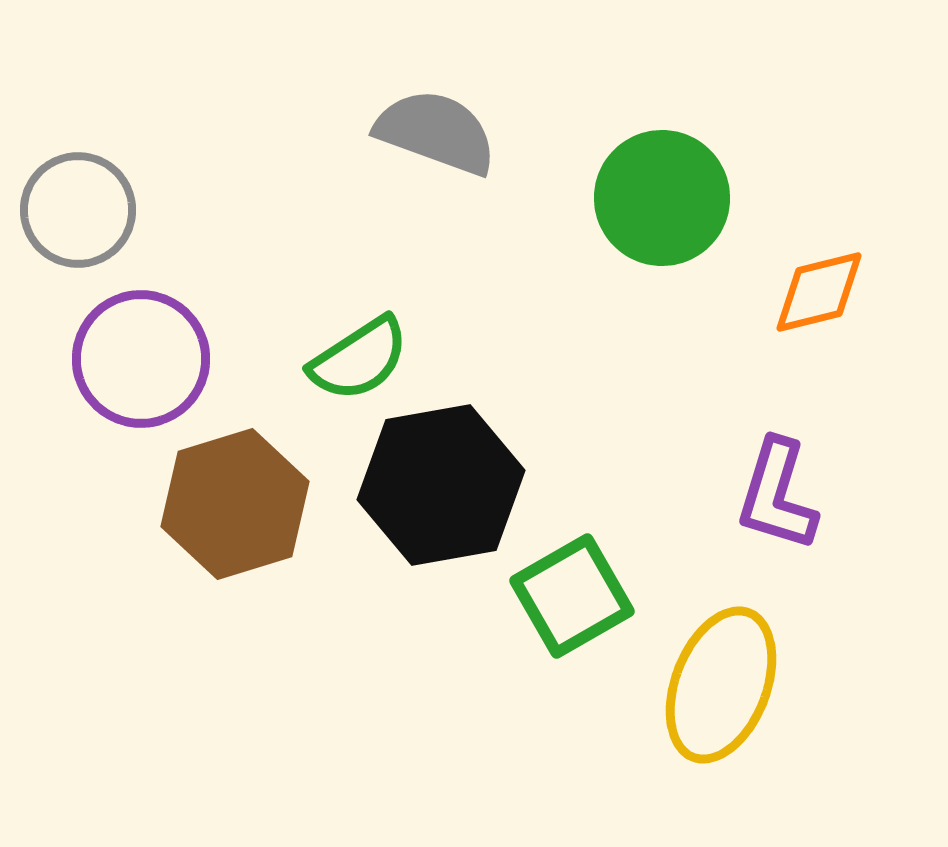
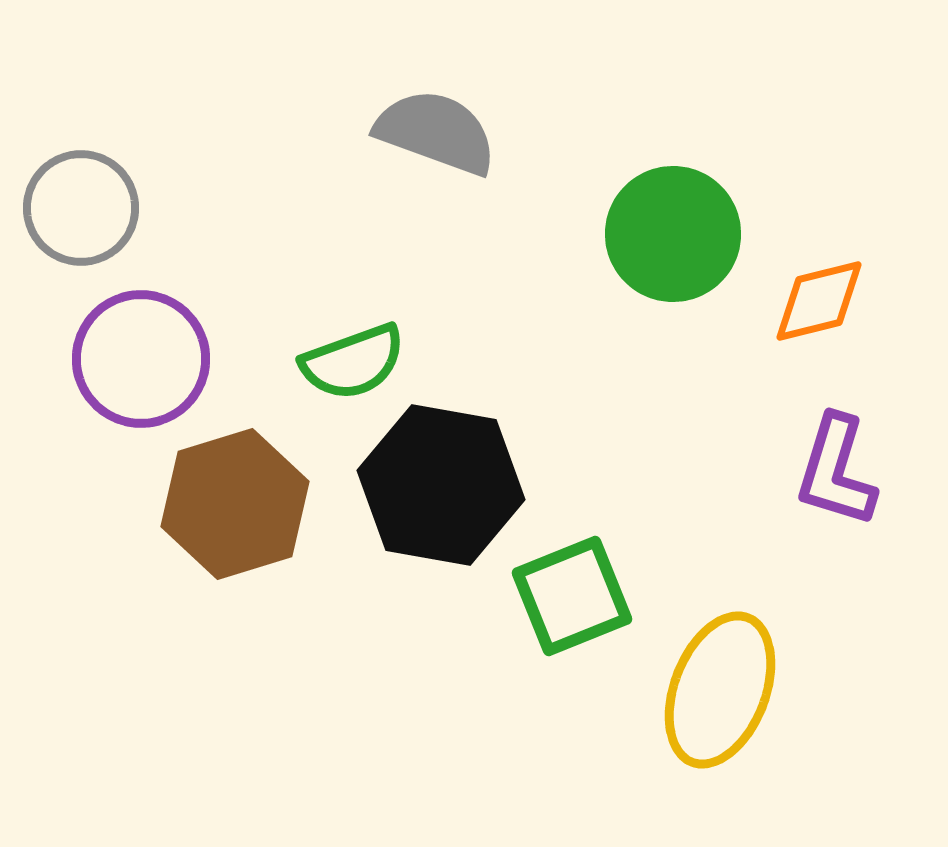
green circle: moved 11 px right, 36 px down
gray circle: moved 3 px right, 2 px up
orange diamond: moved 9 px down
green semicircle: moved 6 px left, 3 px down; rotated 13 degrees clockwise
black hexagon: rotated 20 degrees clockwise
purple L-shape: moved 59 px right, 24 px up
green square: rotated 8 degrees clockwise
yellow ellipse: moved 1 px left, 5 px down
